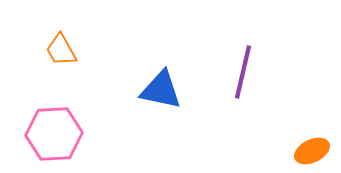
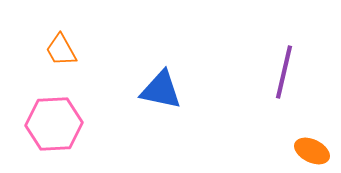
purple line: moved 41 px right
pink hexagon: moved 10 px up
orange ellipse: rotated 52 degrees clockwise
